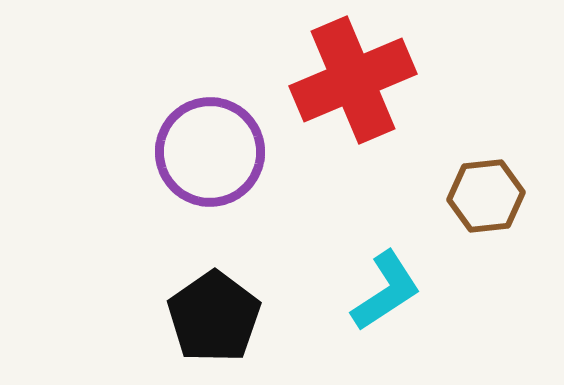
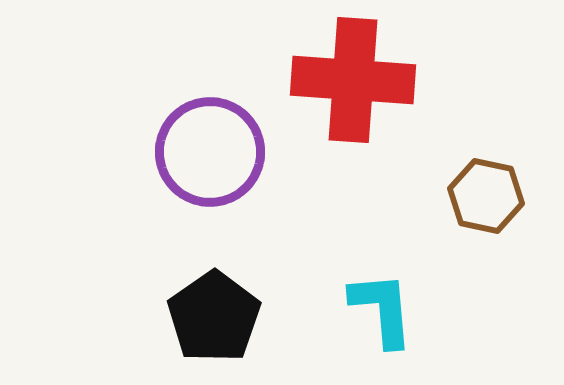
red cross: rotated 27 degrees clockwise
brown hexagon: rotated 18 degrees clockwise
cyan L-shape: moved 4 px left, 18 px down; rotated 62 degrees counterclockwise
